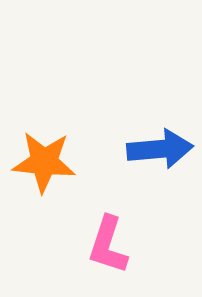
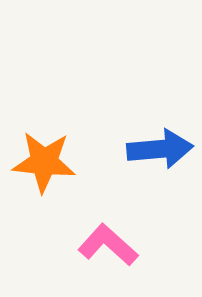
pink L-shape: rotated 114 degrees clockwise
